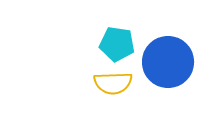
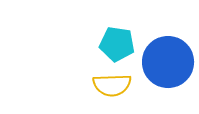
yellow semicircle: moved 1 px left, 2 px down
